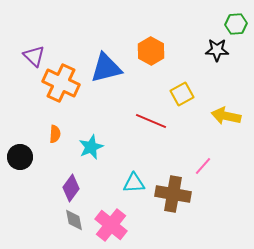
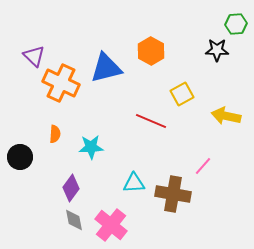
cyan star: rotated 20 degrees clockwise
